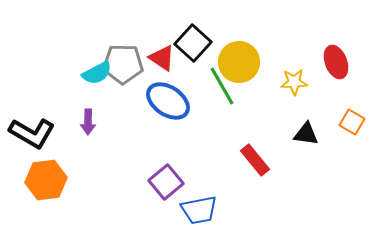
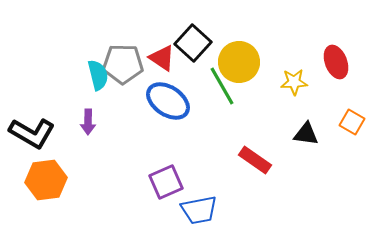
cyan semicircle: moved 1 px right, 2 px down; rotated 76 degrees counterclockwise
red rectangle: rotated 16 degrees counterclockwise
purple square: rotated 16 degrees clockwise
